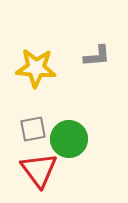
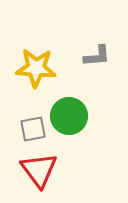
green circle: moved 23 px up
